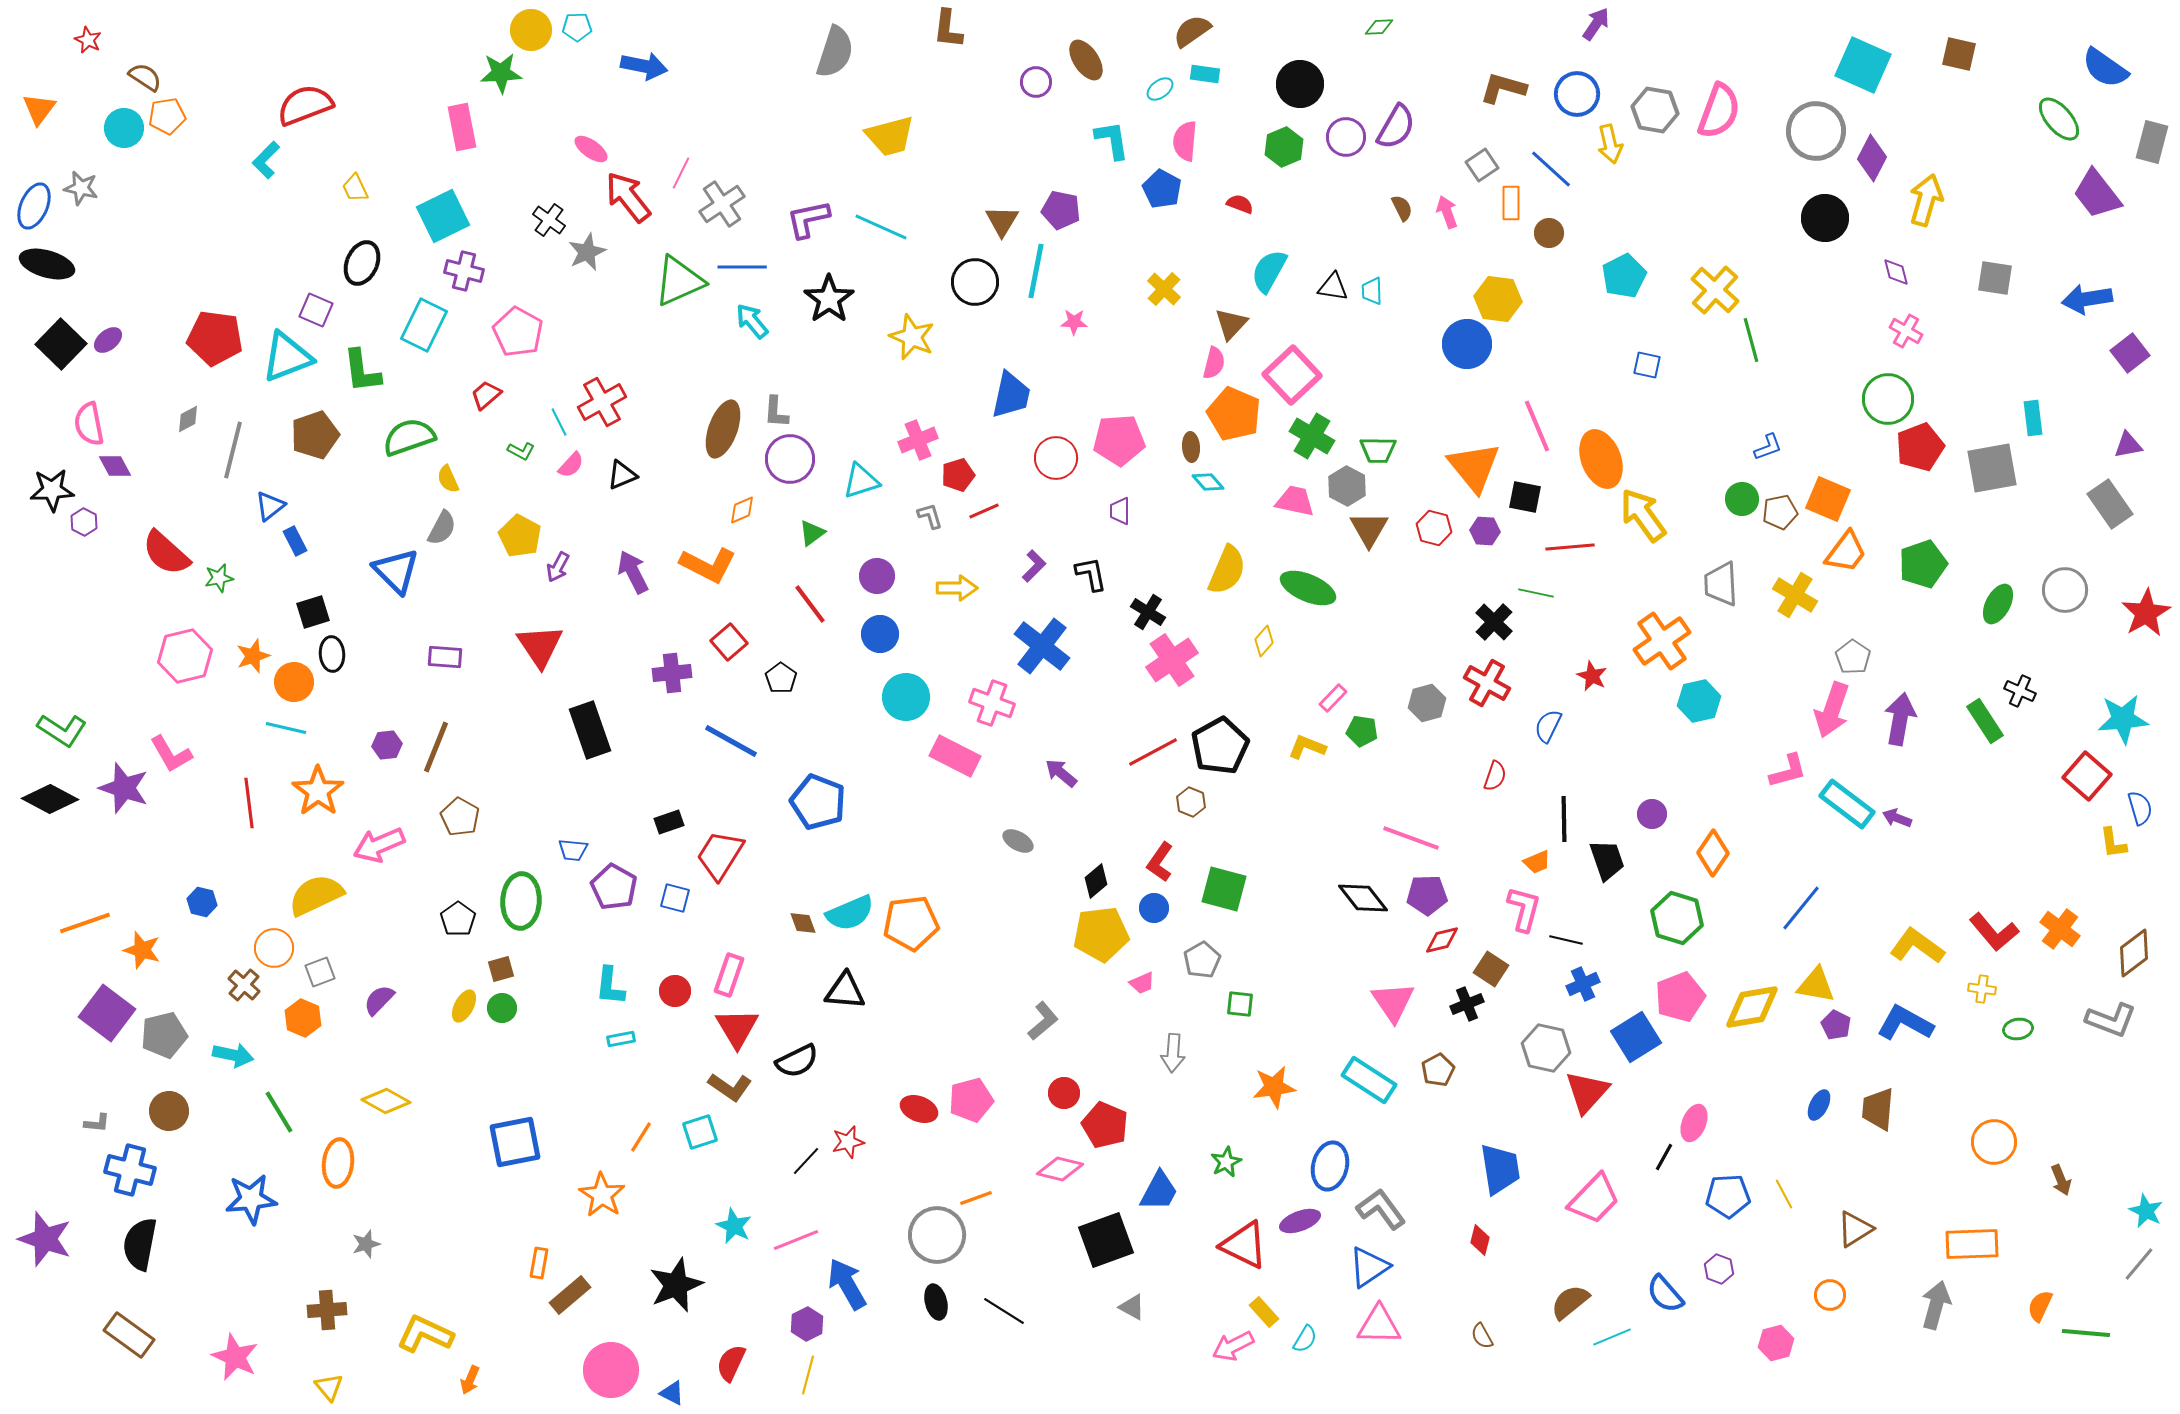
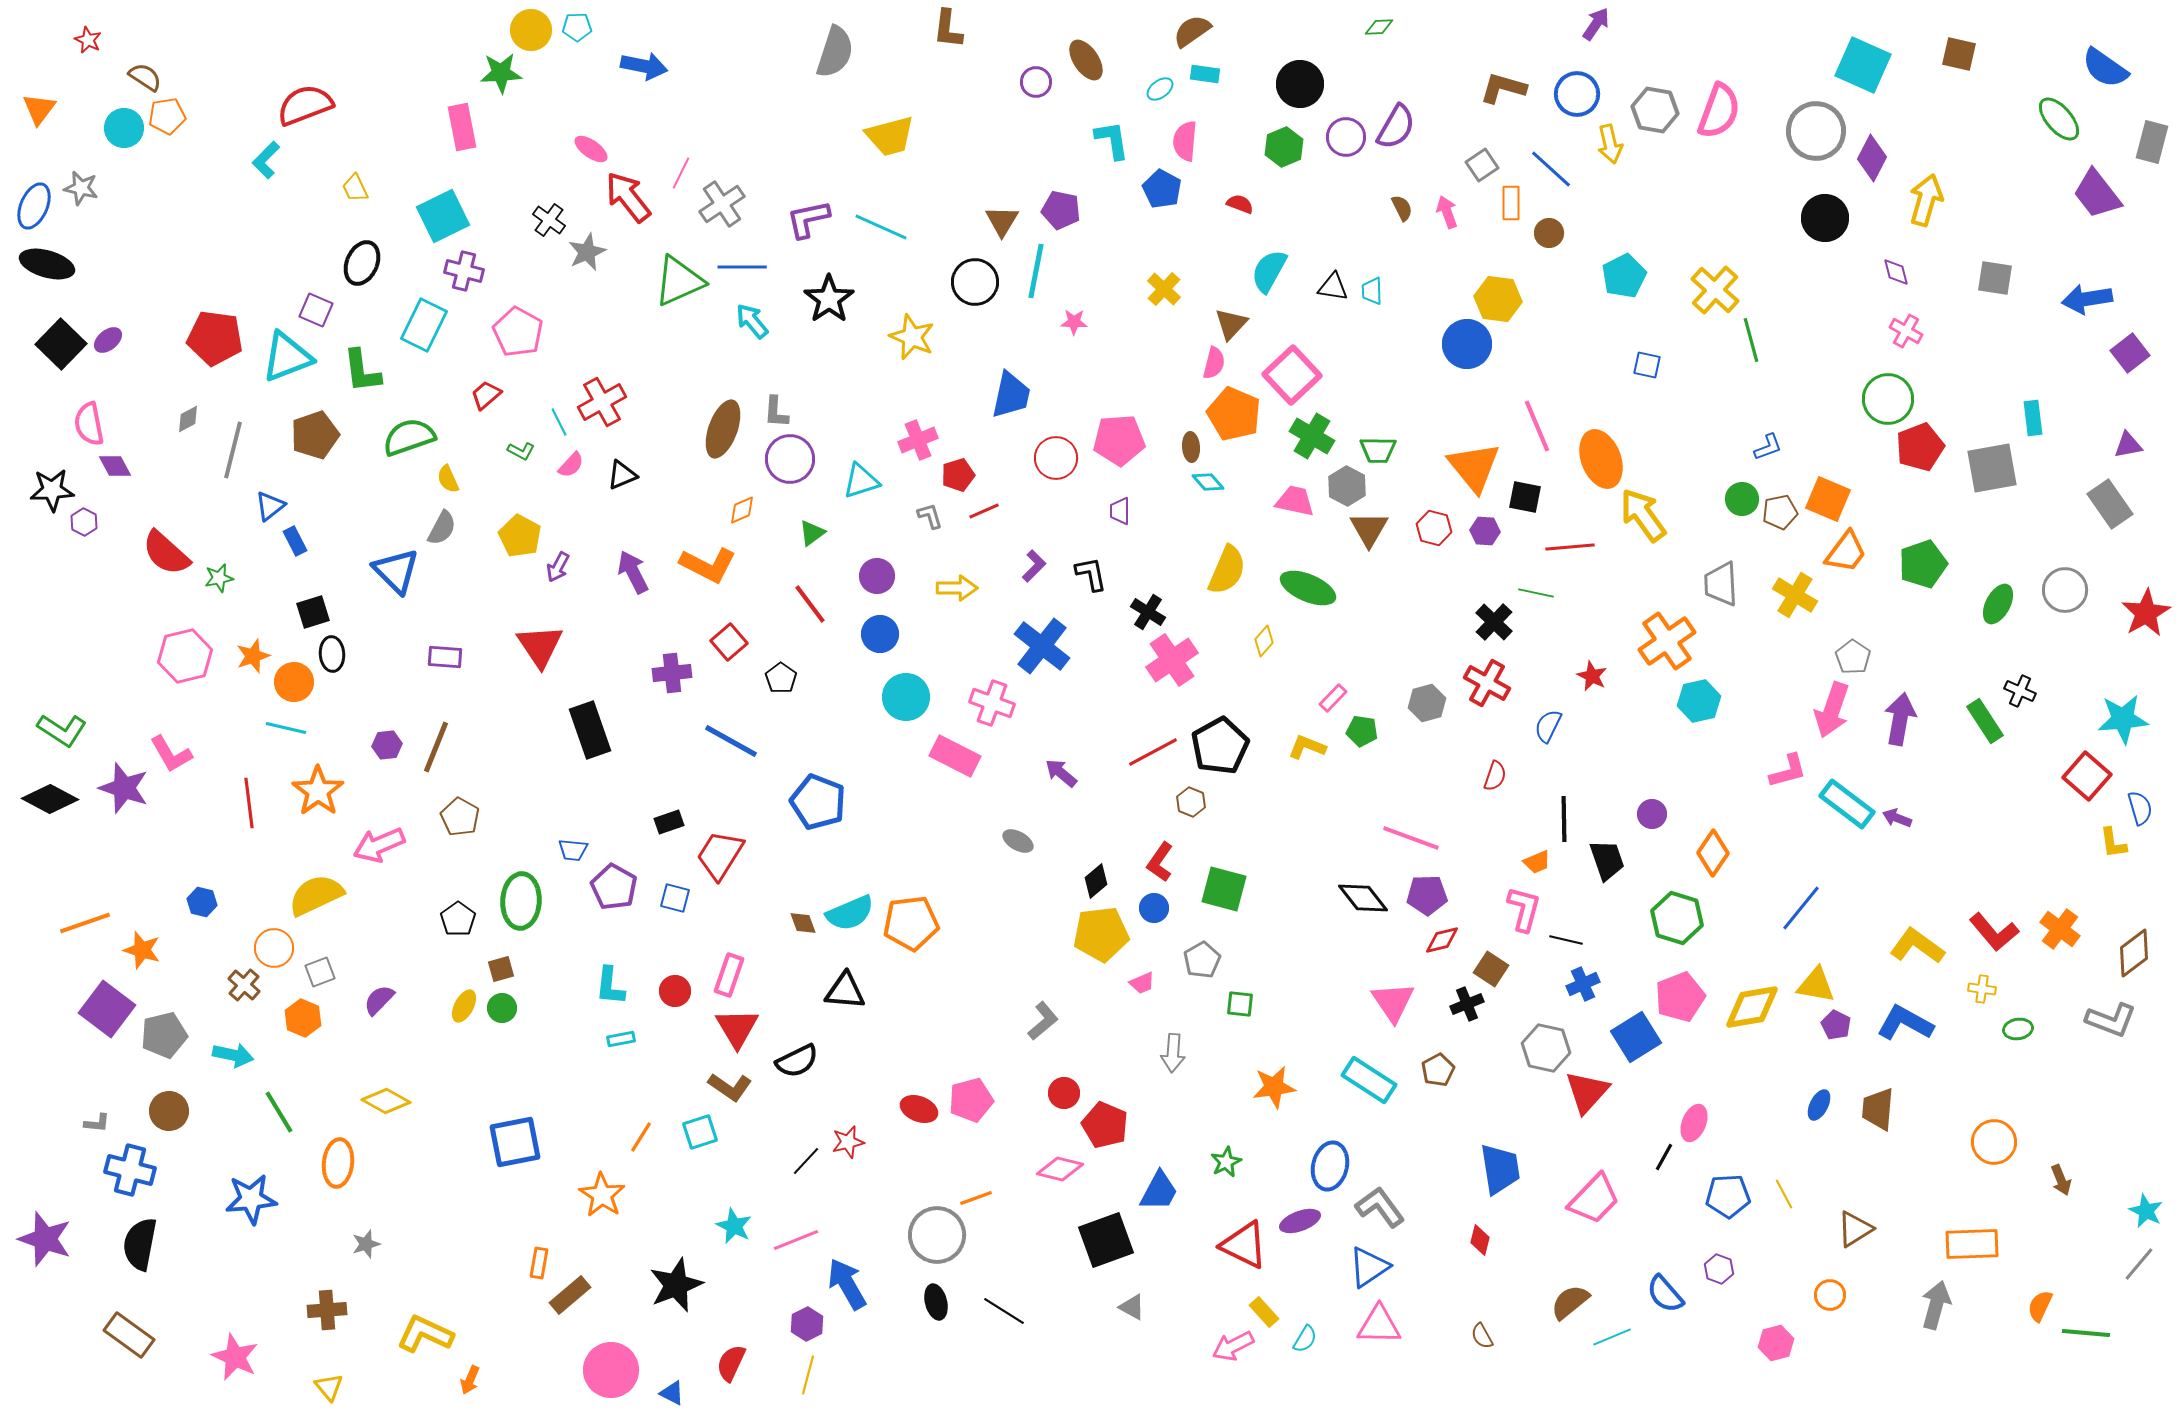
orange cross at (1662, 641): moved 5 px right
purple square at (107, 1013): moved 4 px up
gray L-shape at (1381, 1209): moved 1 px left, 2 px up
